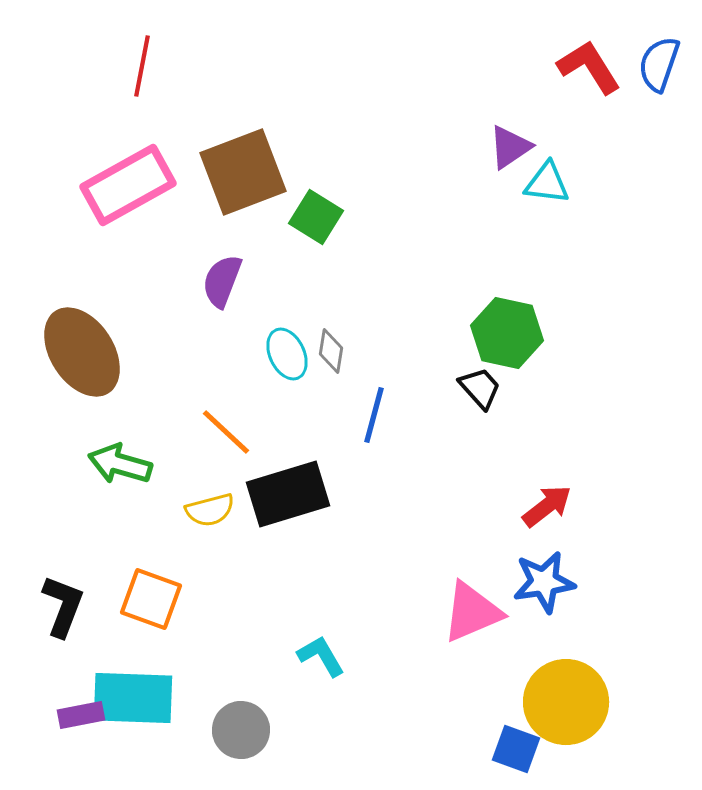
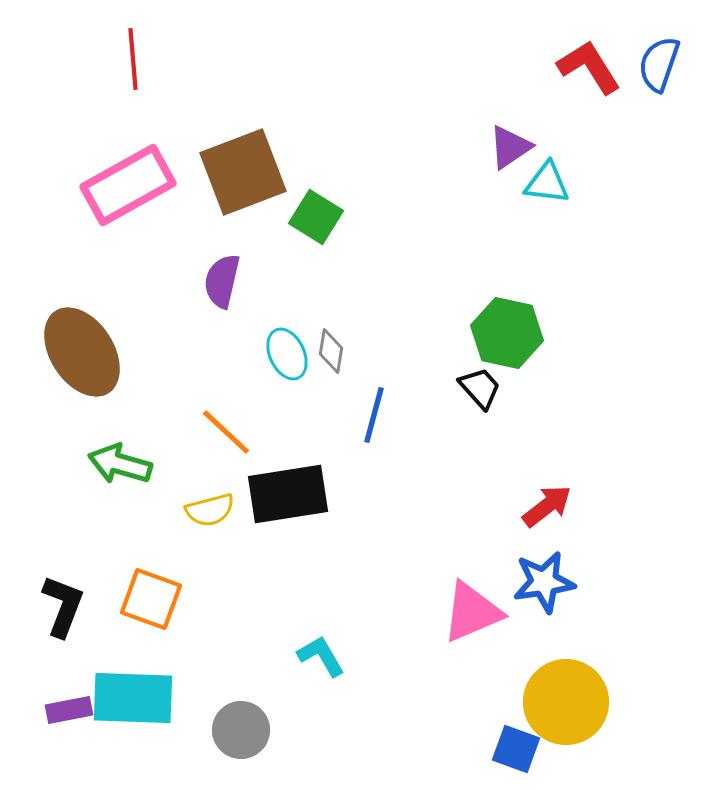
red line: moved 9 px left, 7 px up; rotated 16 degrees counterclockwise
purple semicircle: rotated 8 degrees counterclockwise
black rectangle: rotated 8 degrees clockwise
purple rectangle: moved 12 px left, 5 px up
